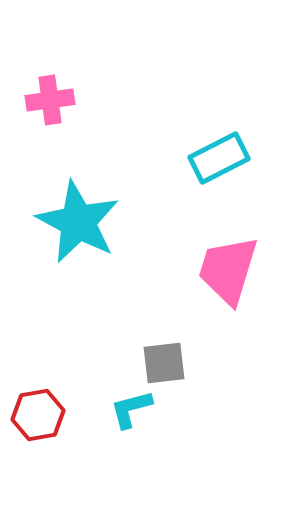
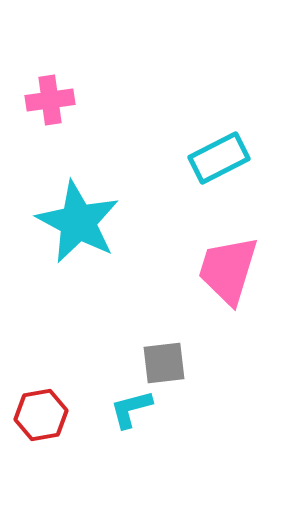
red hexagon: moved 3 px right
